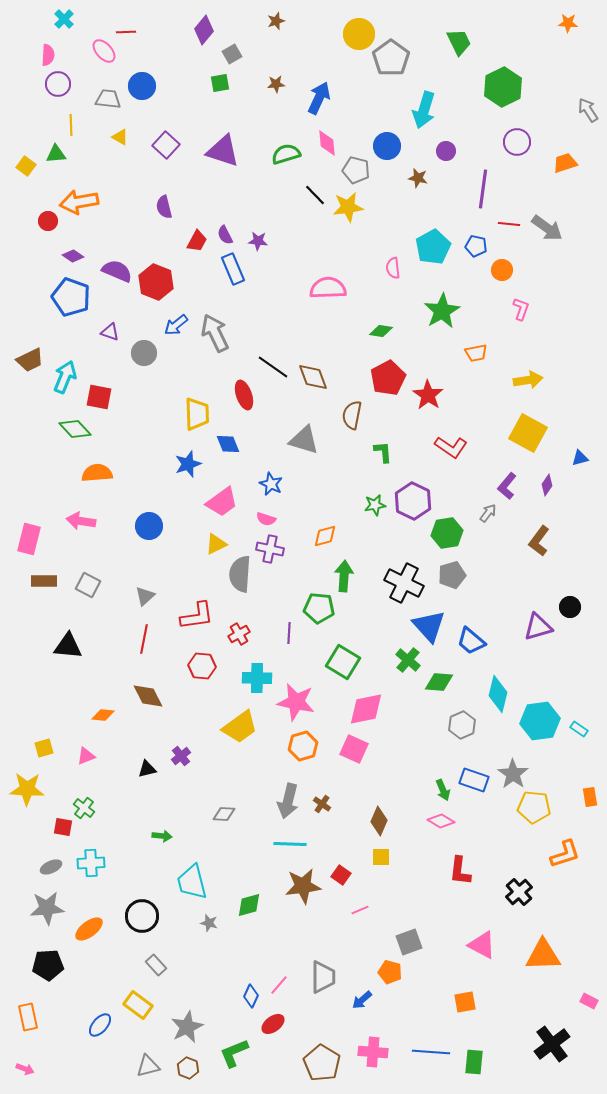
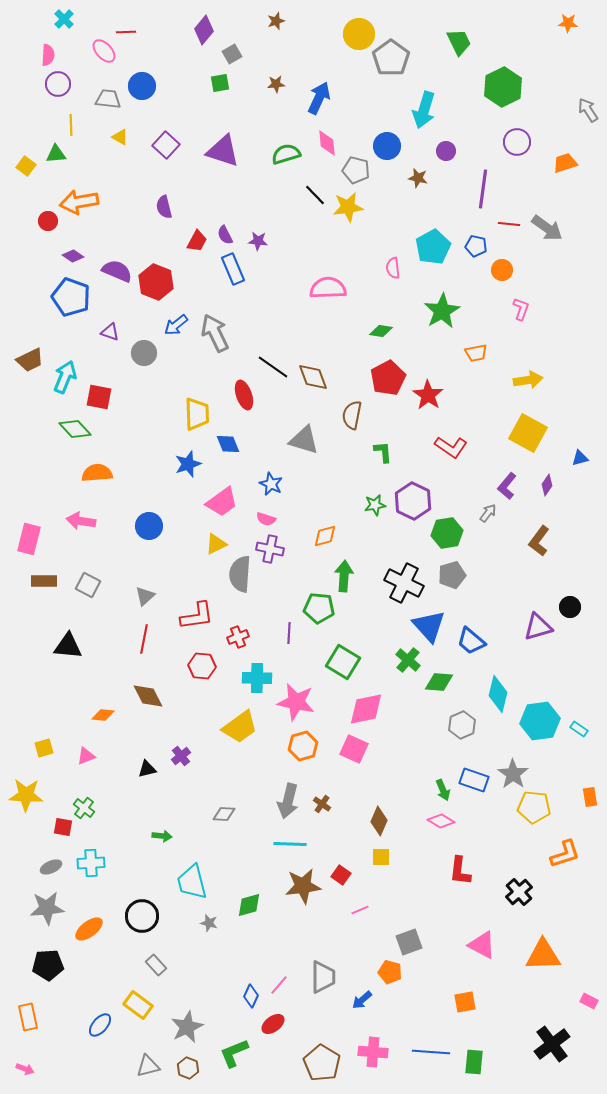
red cross at (239, 634): moved 1 px left, 3 px down; rotated 10 degrees clockwise
yellow star at (27, 789): moved 1 px left, 6 px down
